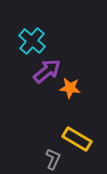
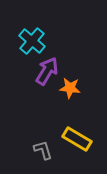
purple arrow: rotated 20 degrees counterclockwise
gray L-shape: moved 10 px left, 9 px up; rotated 40 degrees counterclockwise
